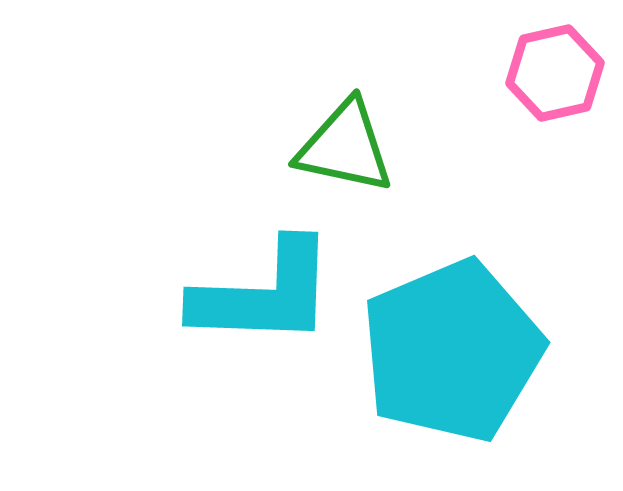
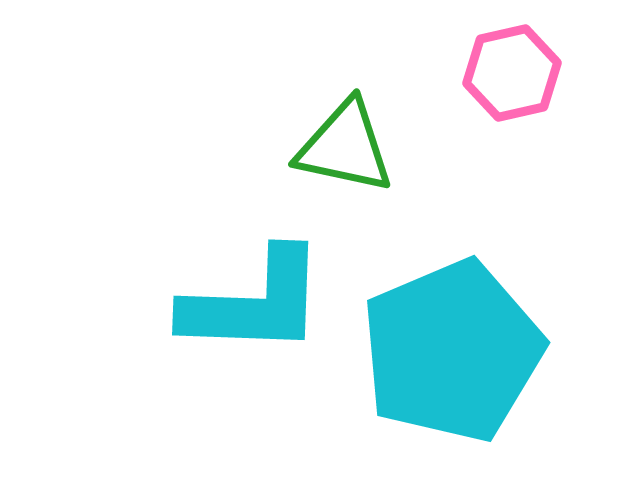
pink hexagon: moved 43 px left
cyan L-shape: moved 10 px left, 9 px down
